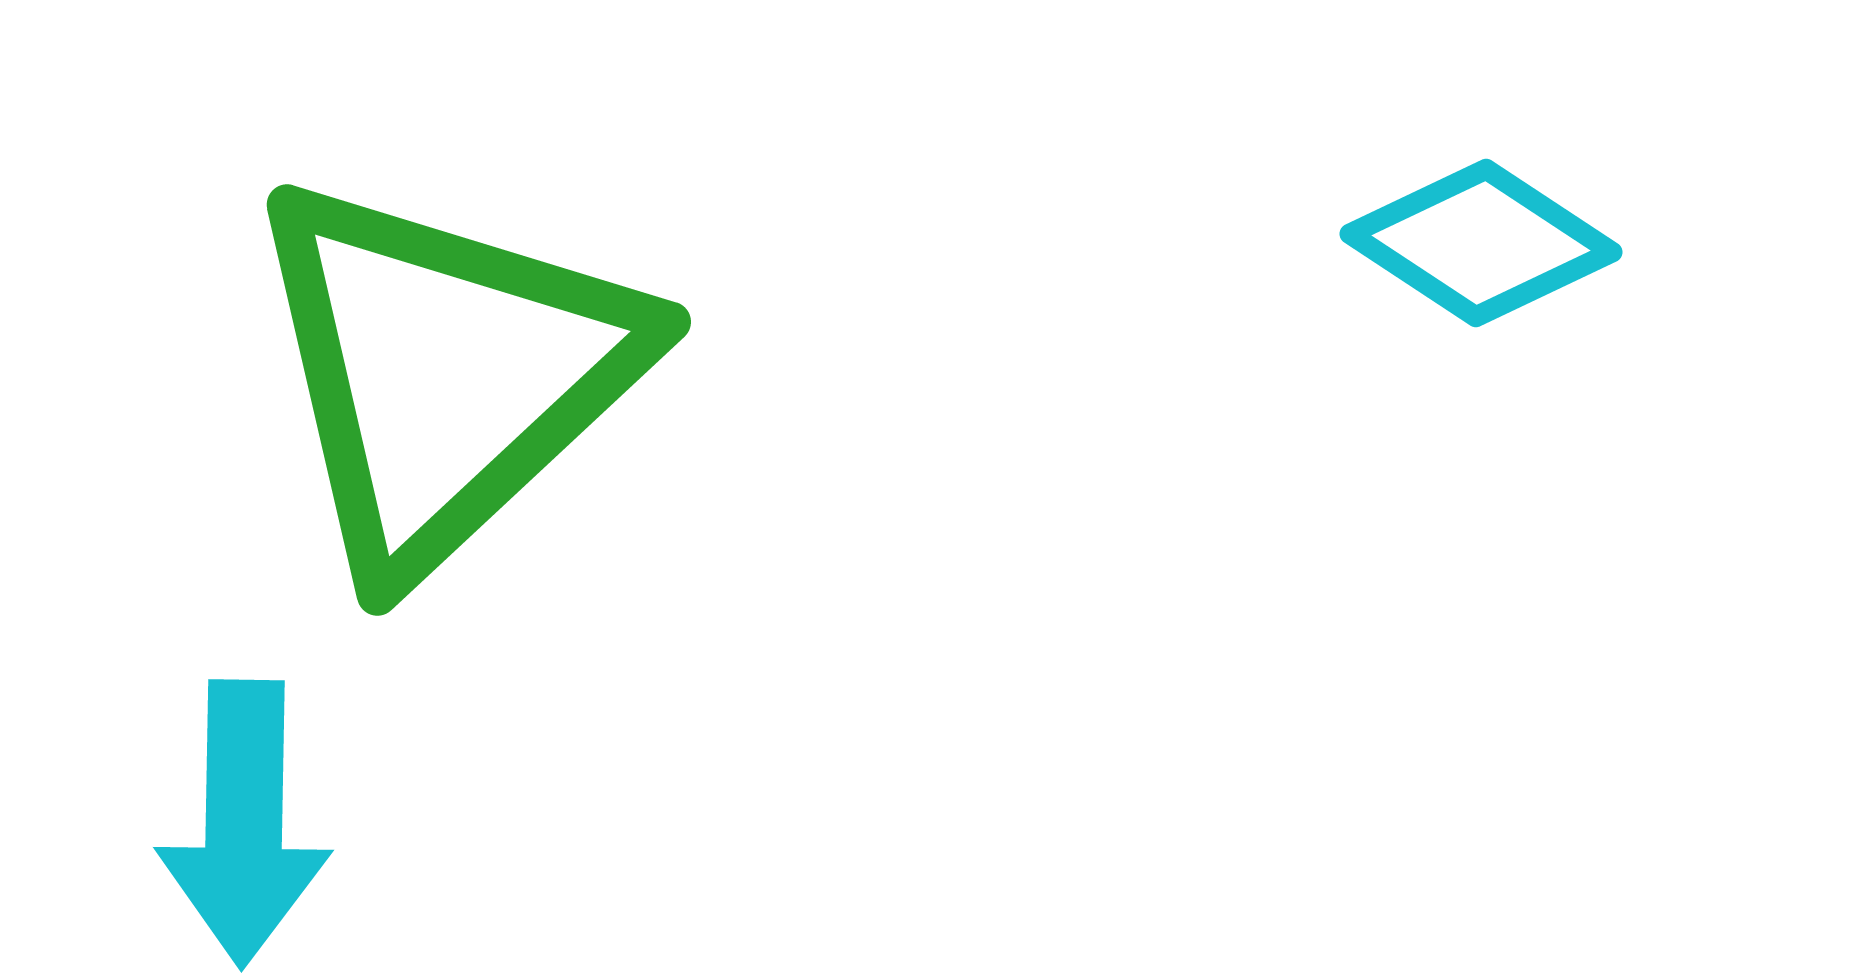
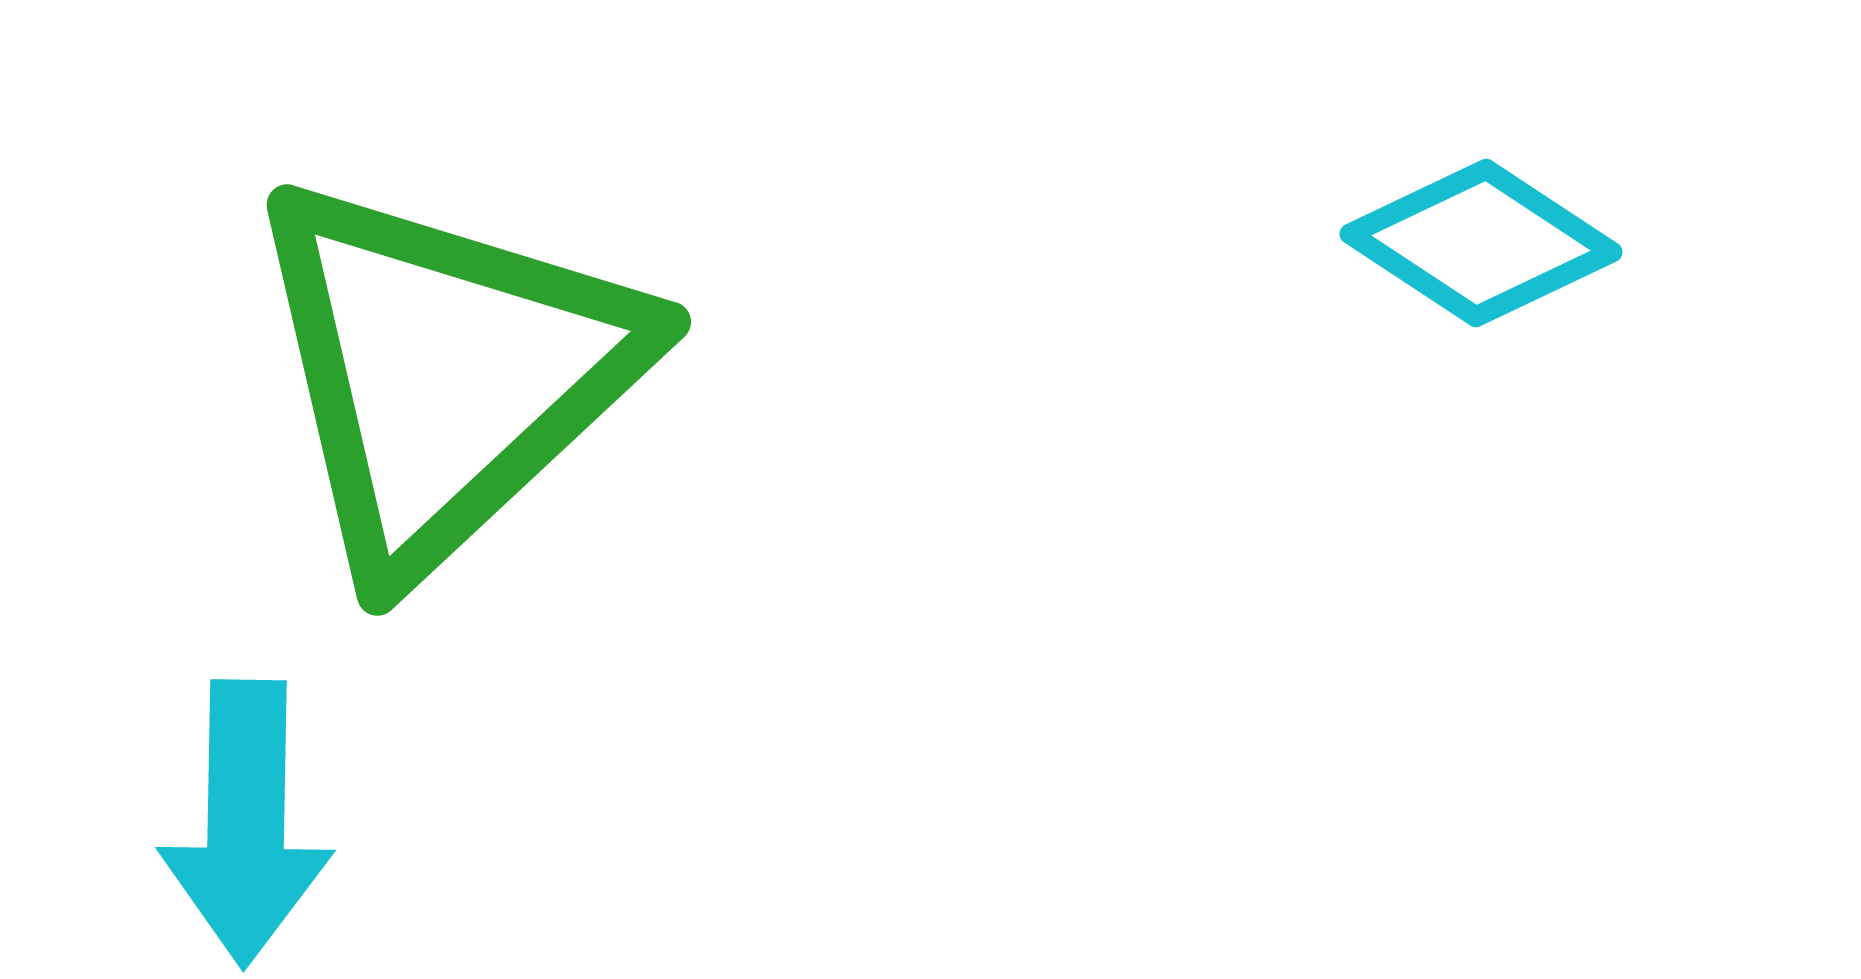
cyan arrow: moved 2 px right
